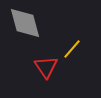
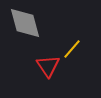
red triangle: moved 2 px right, 1 px up
